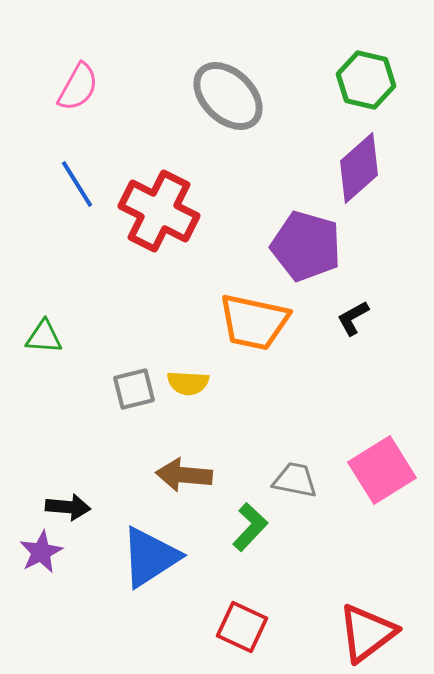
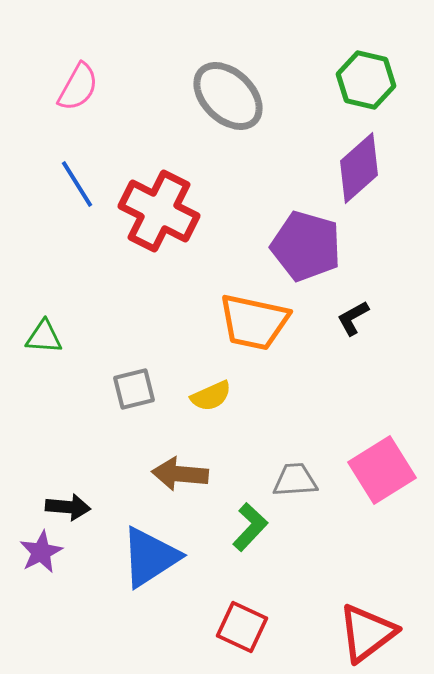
yellow semicircle: moved 23 px right, 13 px down; rotated 27 degrees counterclockwise
brown arrow: moved 4 px left, 1 px up
gray trapezoid: rotated 15 degrees counterclockwise
